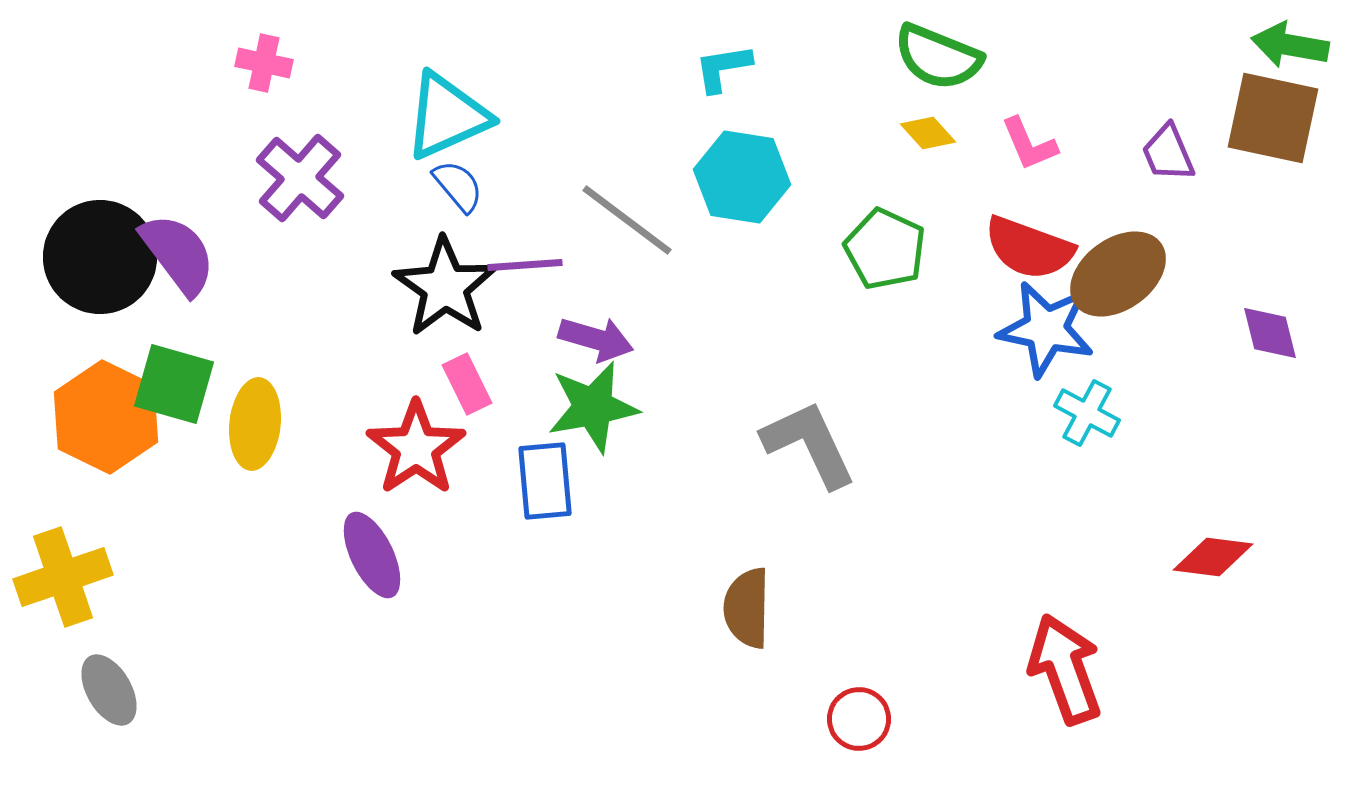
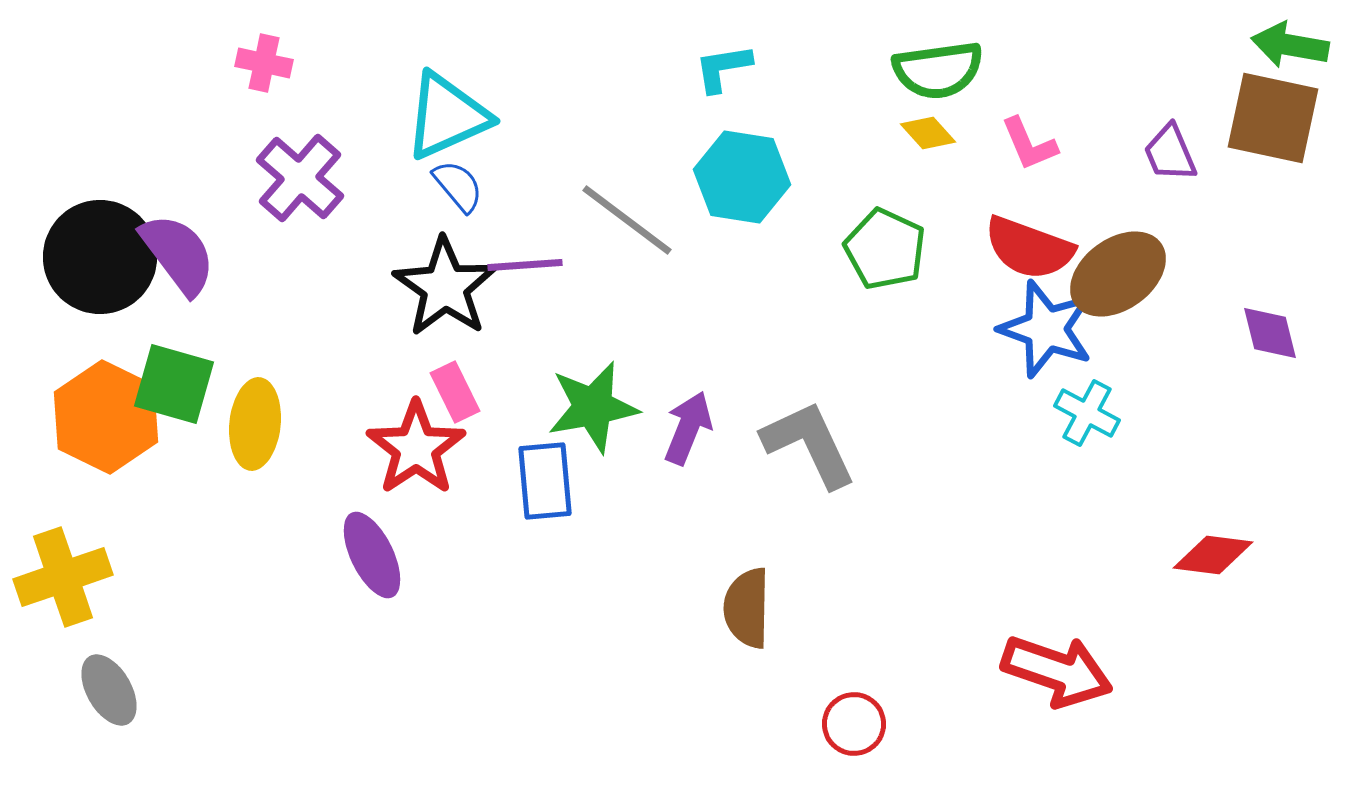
green semicircle: moved 13 px down; rotated 30 degrees counterclockwise
purple trapezoid: moved 2 px right
blue star: rotated 8 degrees clockwise
purple arrow: moved 92 px right, 89 px down; rotated 84 degrees counterclockwise
pink rectangle: moved 12 px left, 8 px down
red diamond: moved 2 px up
red arrow: moved 8 px left, 2 px down; rotated 129 degrees clockwise
red circle: moved 5 px left, 5 px down
